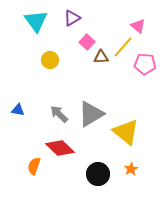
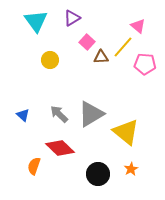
blue triangle: moved 5 px right, 5 px down; rotated 32 degrees clockwise
